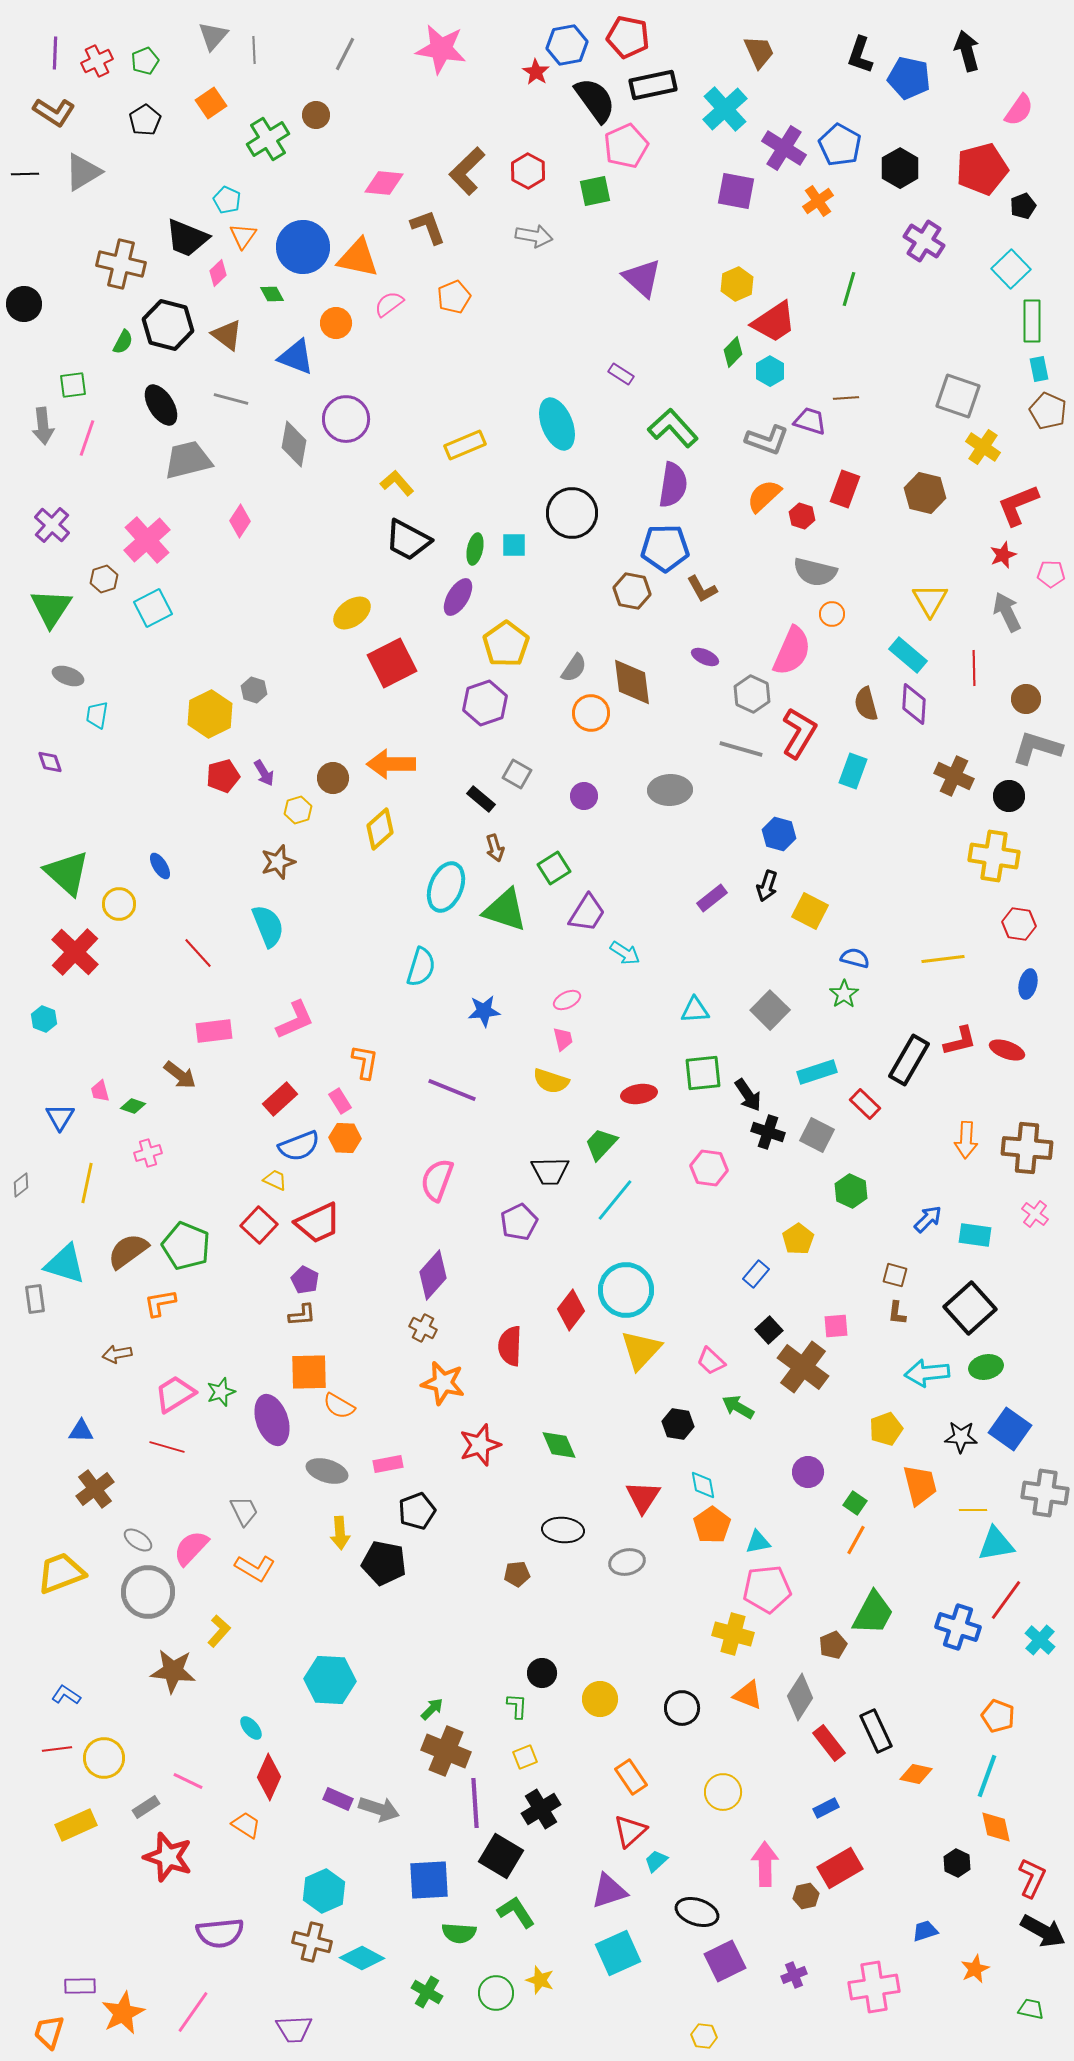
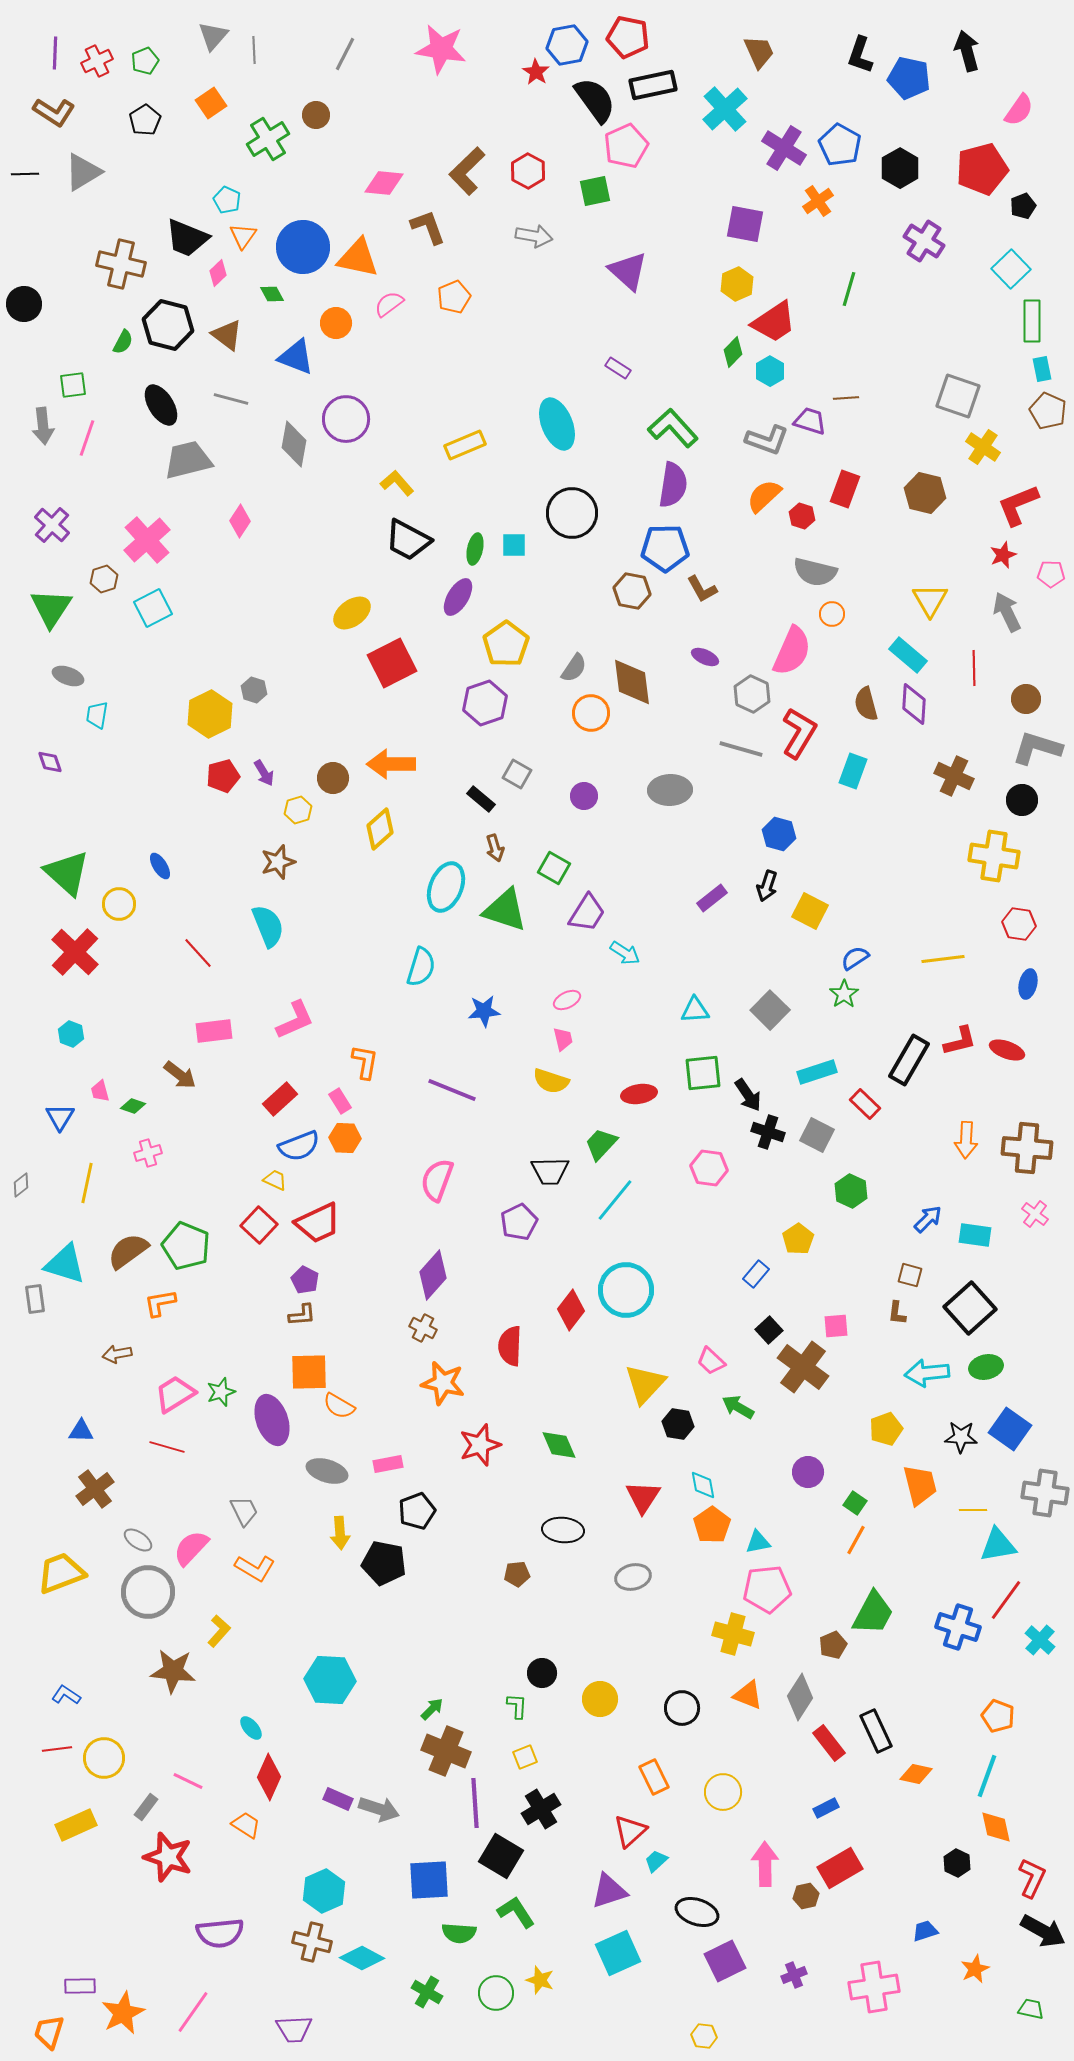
purple square at (736, 191): moved 9 px right, 33 px down
purple triangle at (642, 278): moved 14 px left, 7 px up
cyan rectangle at (1039, 369): moved 3 px right
purple rectangle at (621, 374): moved 3 px left, 6 px up
black circle at (1009, 796): moved 13 px right, 4 px down
green square at (554, 868): rotated 28 degrees counterclockwise
blue semicircle at (855, 958): rotated 48 degrees counterclockwise
cyan hexagon at (44, 1019): moved 27 px right, 15 px down
brown square at (895, 1275): moved 15 px right
yellow triangle at (641, 1350): moved 4 px right, 34 px down
cyan triangle at (996, 1544): moved 2 px right, 1 px down
gray ellipse at (627, 1562): moved 6 px right, 15 px down
orange rectangle at (631, 1777): moved 23 px right; rotated 8 degrees clockwise
gray rectangle at (146, 1807): rotated 20 degrees counterclockwise
